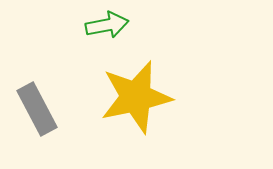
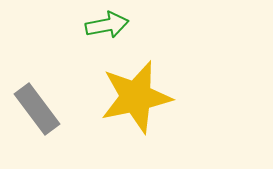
gray rectangle: rotated 9 degrees counterclockwise
